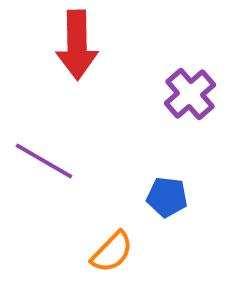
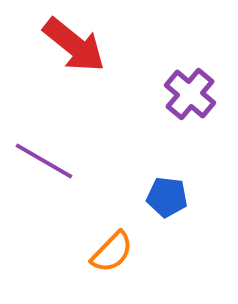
red arrow: moved 3 px left; rotated 50 degrees counterclockwise
purple cross: rotated 9 degrees counterclockwise
